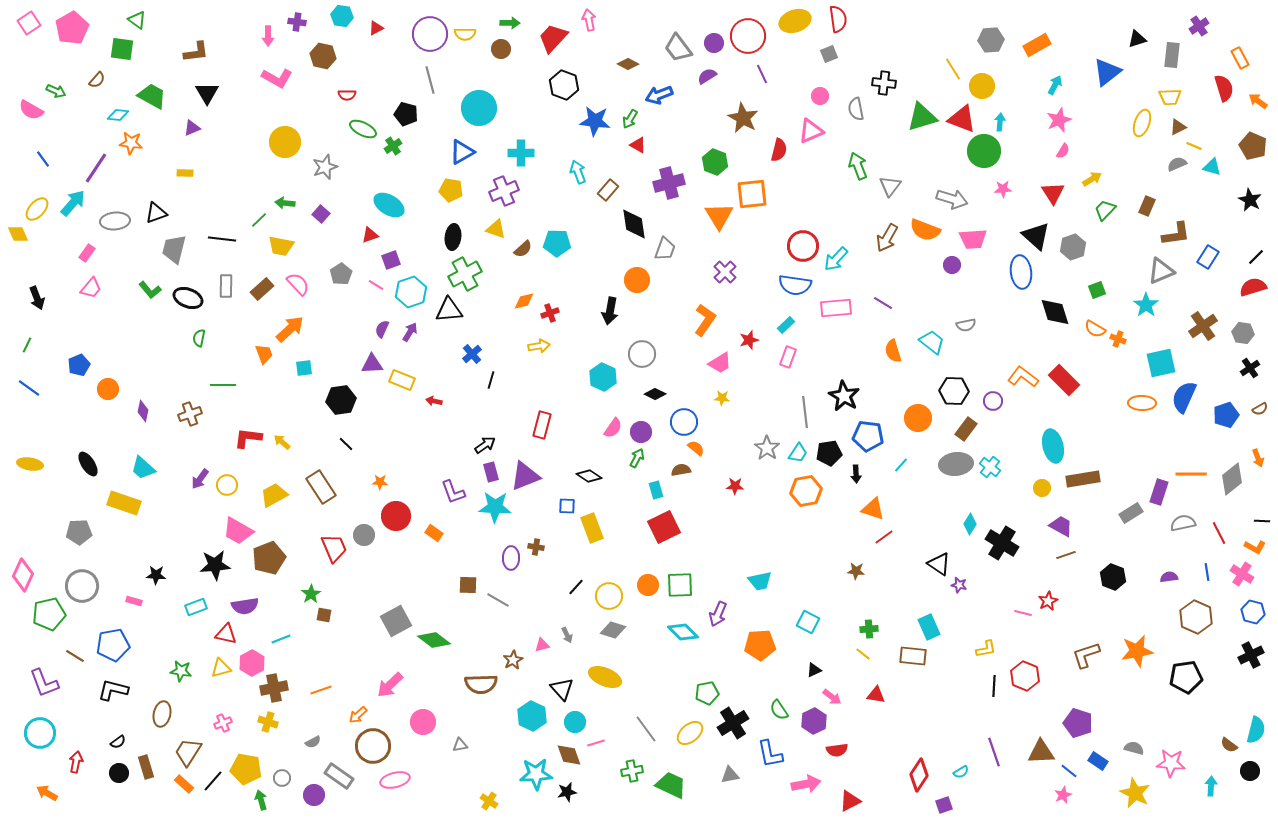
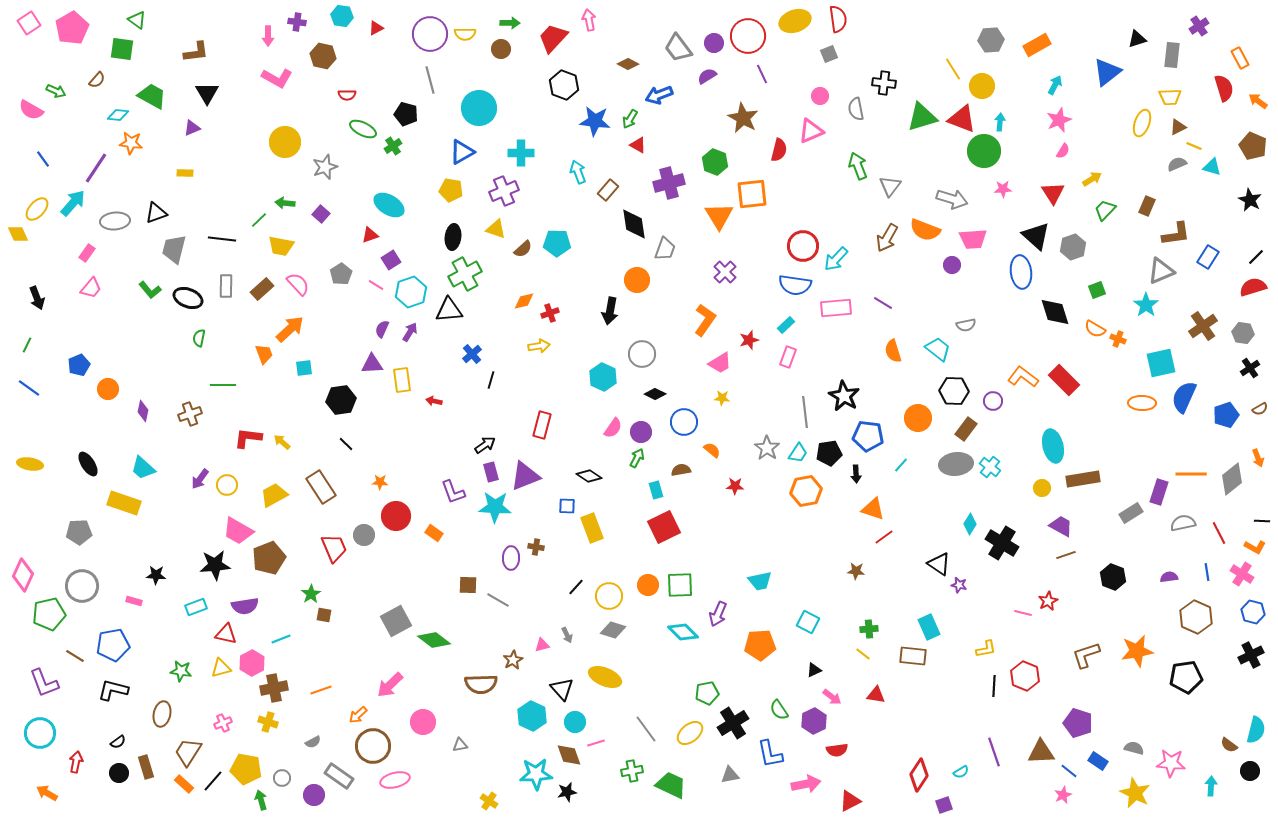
purple square at (391, 260): rotated 12 degrees counterclockwise
cyan trapezoid at (932, 342): moved 6 px right, 7 px down
yellow rectangle at (402, 380): rotated 60 degrees clockwise
orange semicircle at (696, 448): moved 16 px right, 2 px down
